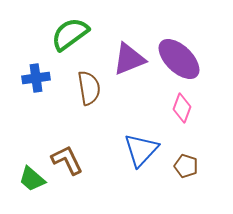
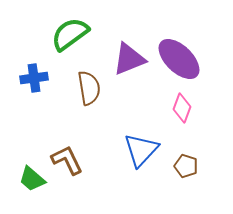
blue cross: moved 2 px left
